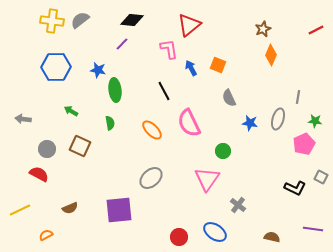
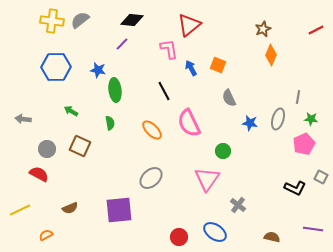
green star at (315, 121): moved 4 px left, 2 px up
